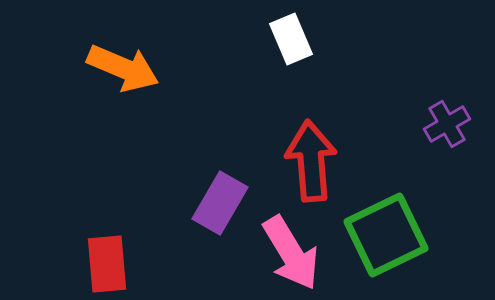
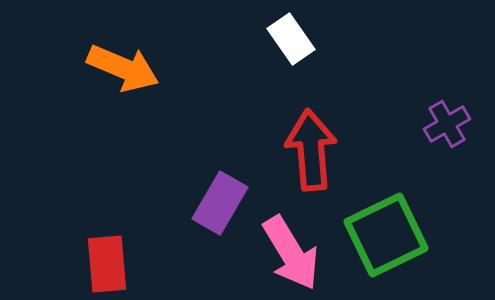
white rectangle: rotated 12 degrees counterclockwise
red arrow: moved 11 px up
